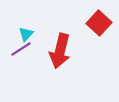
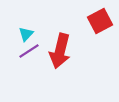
red square: moved 1 px right, 2 px up; rotated 20 degrees clockwise
purple line: moved 8 px right, 2 px down
